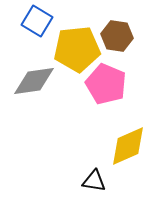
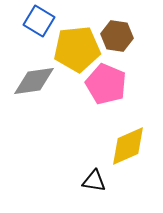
blue square: moved 2 px right
